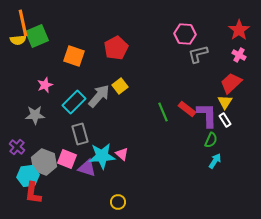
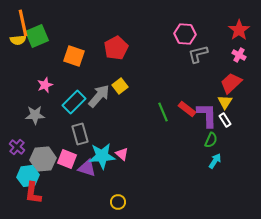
gray hexagon: moved 1 px left, 3 px up; rotated 25 degrees counterclockwise
